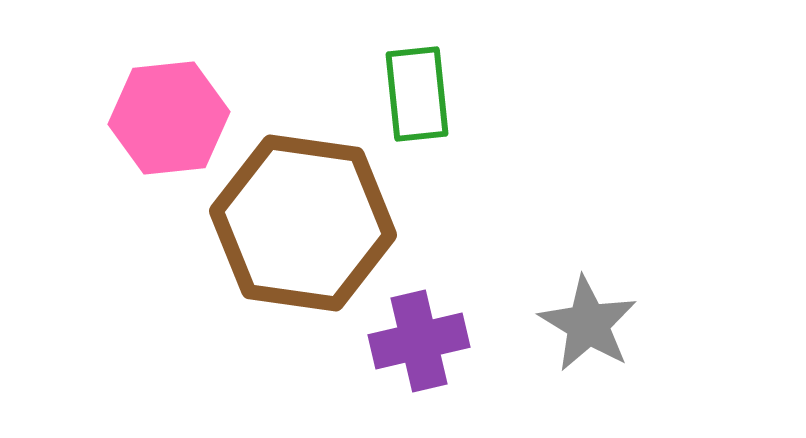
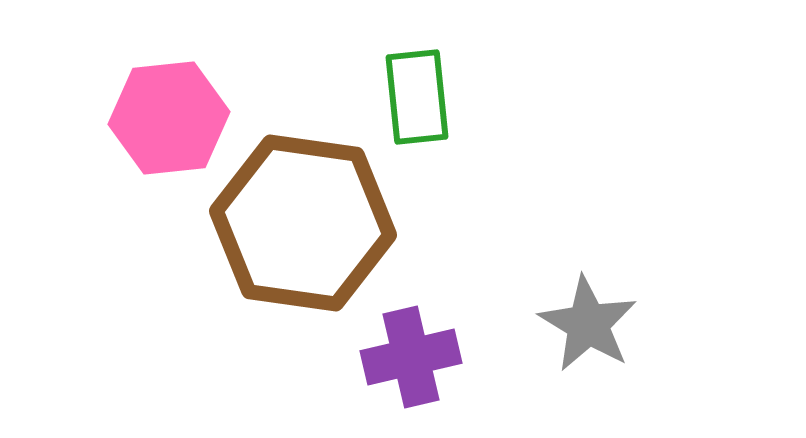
green rectangle: moved 3 px down
purple cross: moved 8 px left, 16 px down
